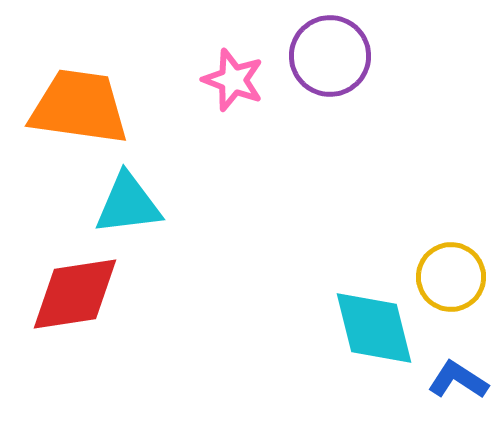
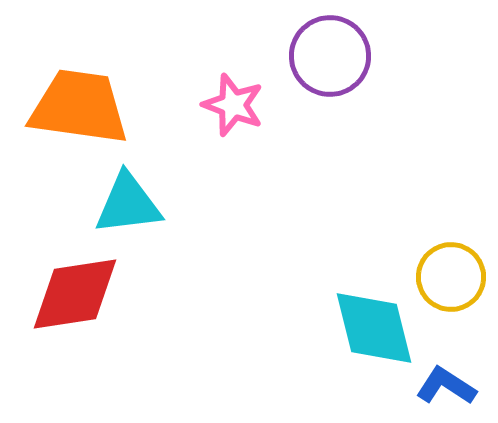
pink star: moved 25 px down
blue L-shape: moved 12 px left, 6 px down
